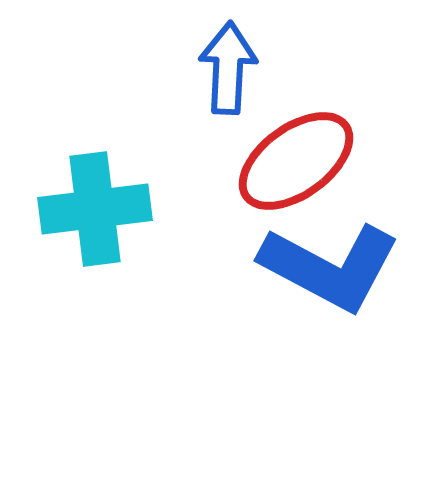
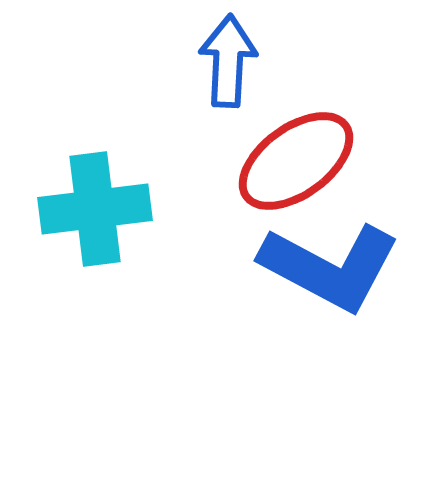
blue arrow: moved 7 px up
